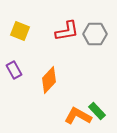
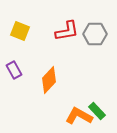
orange L-shape: moved 1 px right
